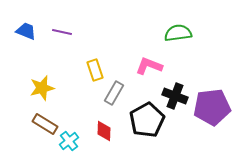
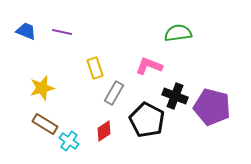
yellow rectangle: moved 2 px up
purple pentagon: rotated 21 degrees clockwise
black pentagon: rotated 16 degrees counterclockwise
red diamond: rotated 55 degrees clockwise
cyan cross: rotated 18 degrees counterclockwise
